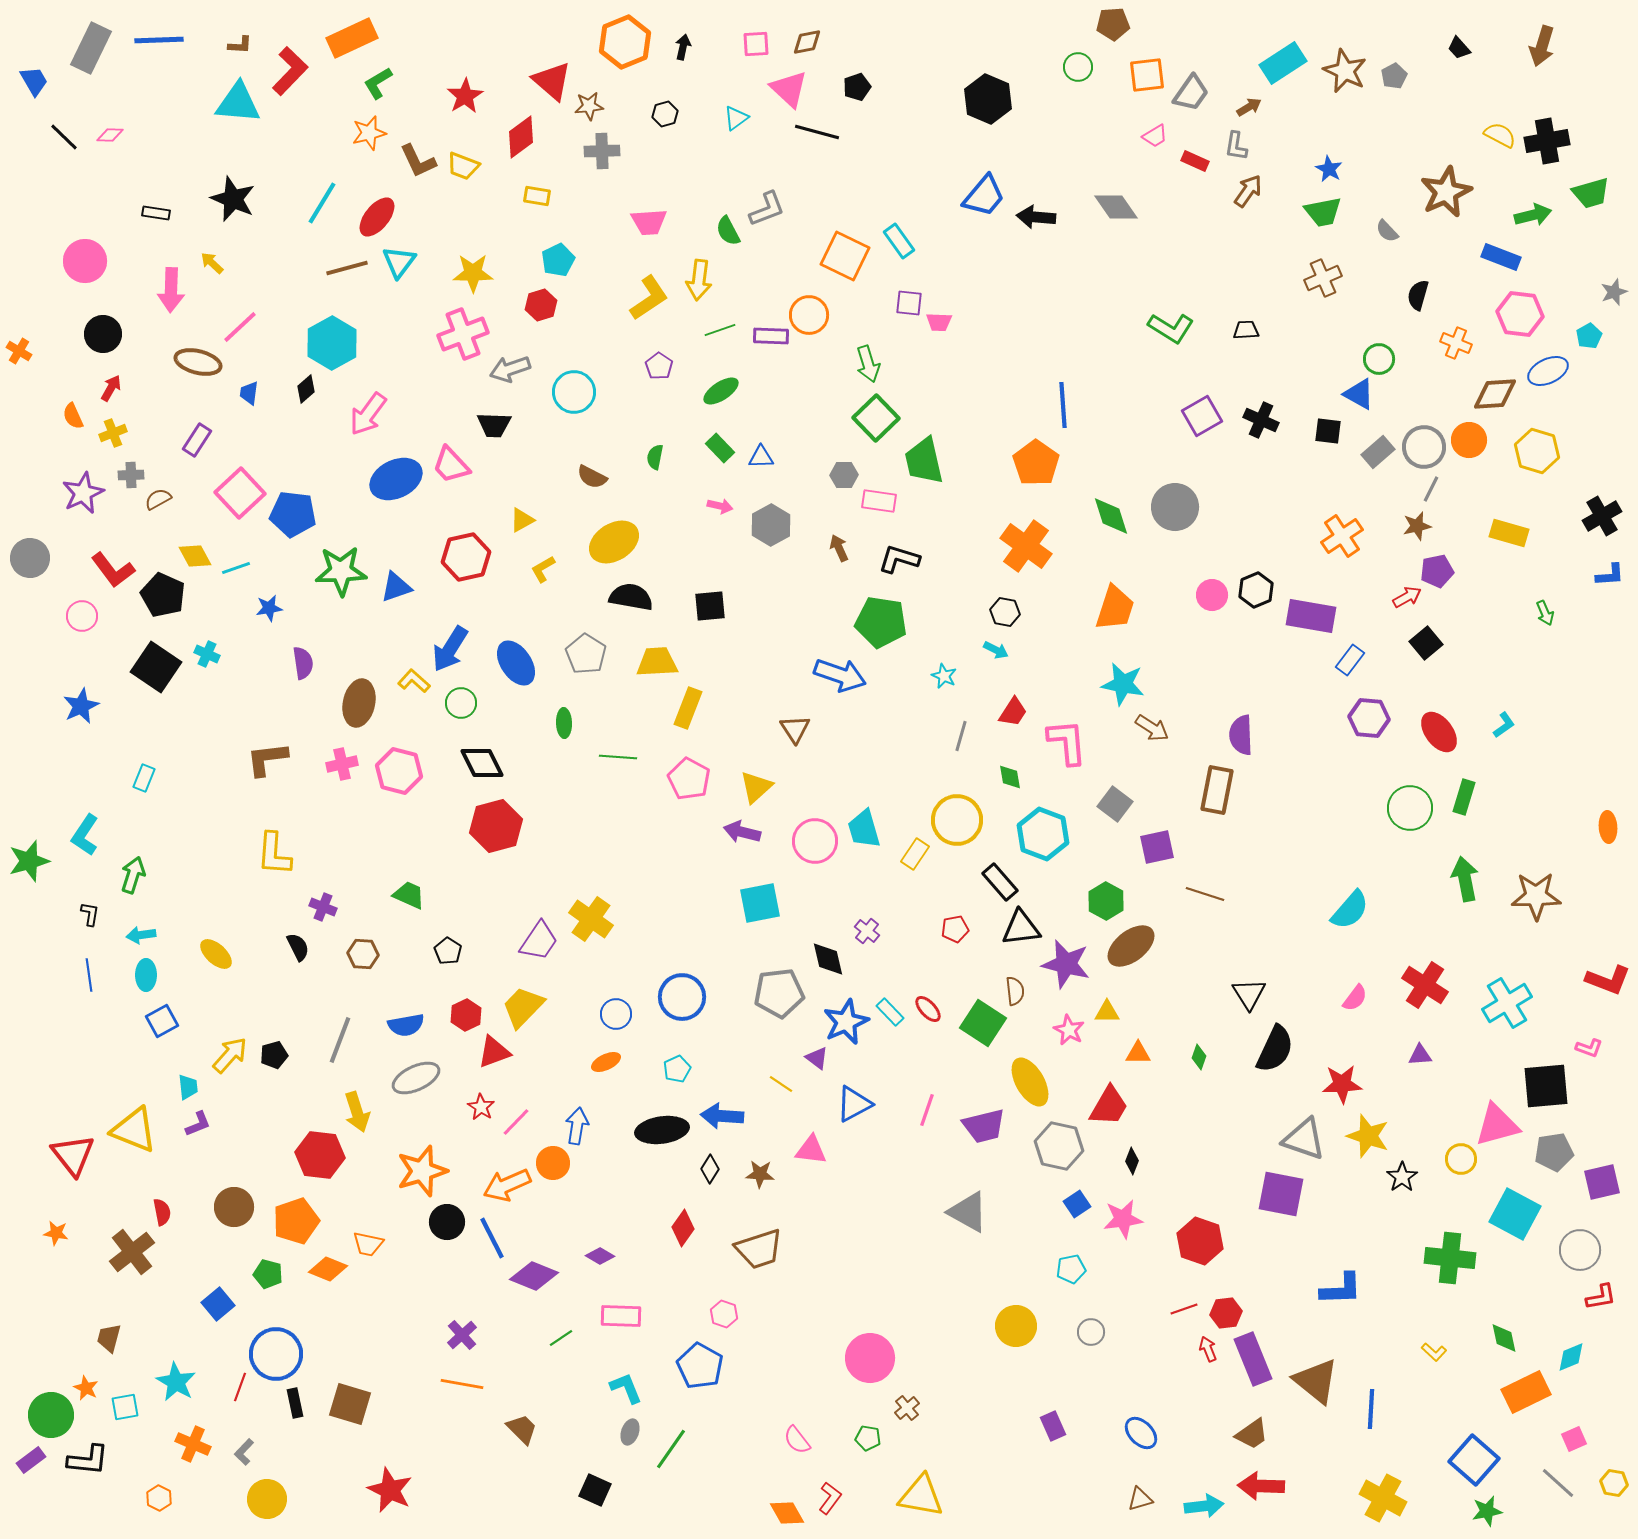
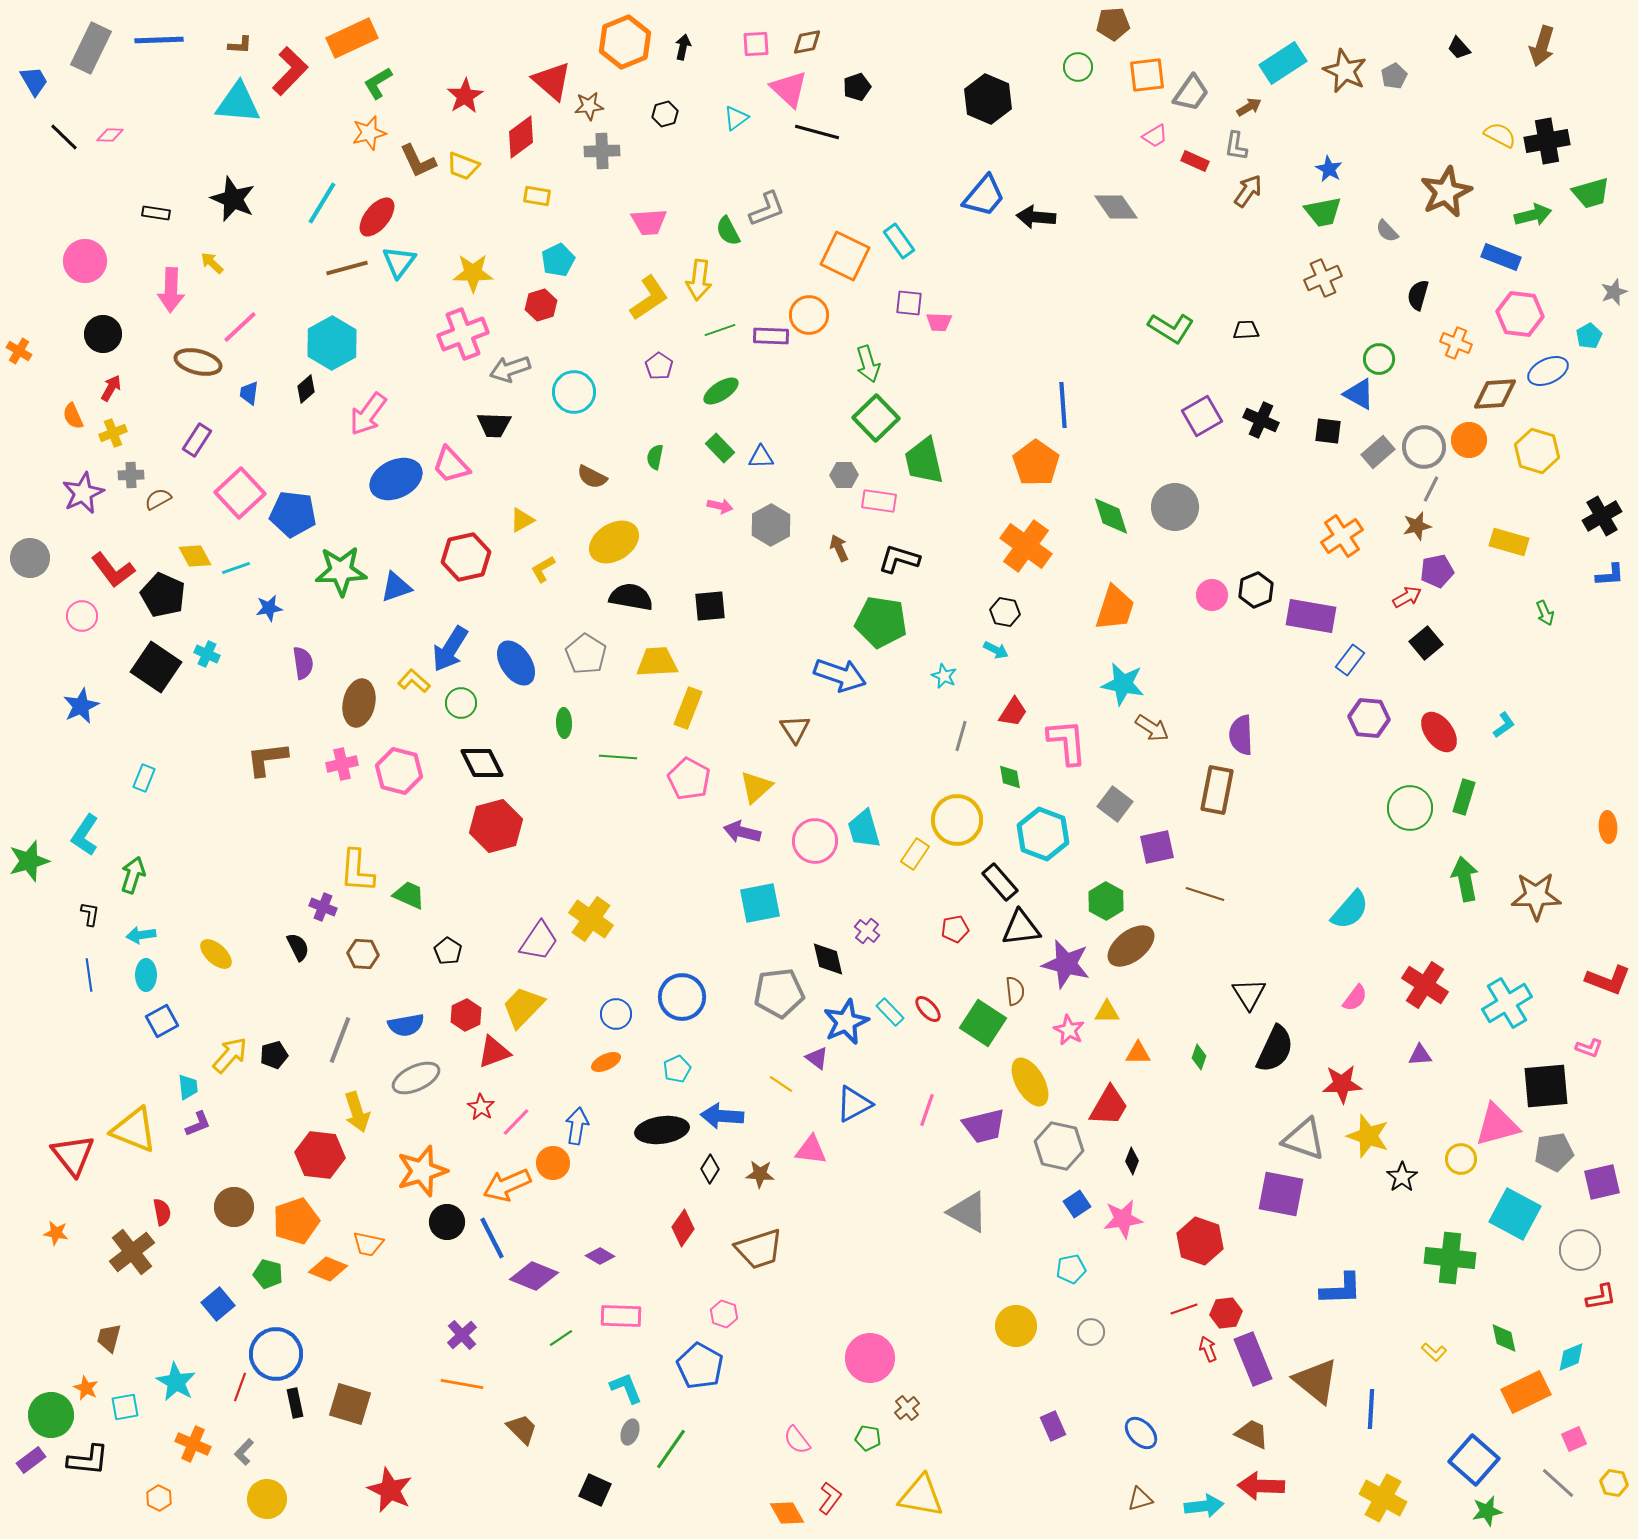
yellow rectangle at (1509, 533): moved 9 px down
yellow L-shape at (274, 854): moved 83 px right, 17 px down
brown trapezoid at (1252, 1434): rotated 120 degrees counterclockwise
